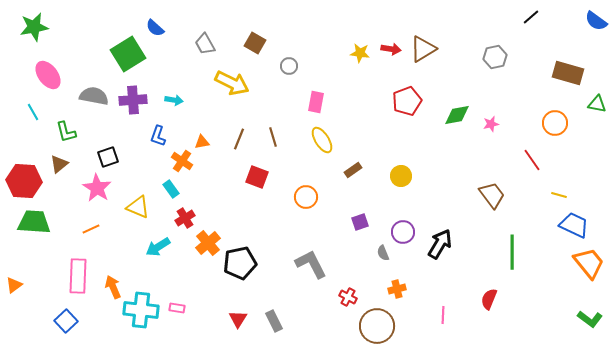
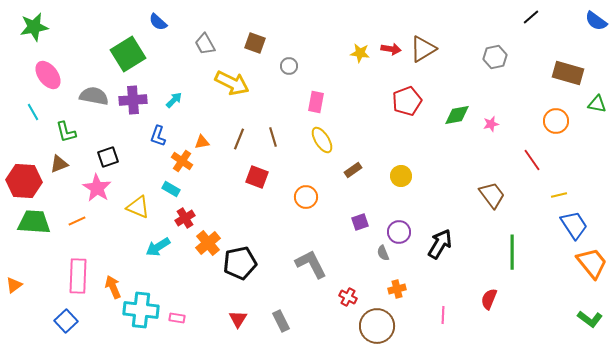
blue semicircle at (155, 28): moved 3 px right, 6 px up
brown square at (255, 43): rotated 10 degrees counterclockwise
cyan arrow at (174, 100): rotated 54 degrees counterclockwise
orange circle at (555, 123): moved 1 px right, 2 px up
brown triangle at (59, 164): rotated 18 degrees clockwise
cyan rectangle at (171, 189): rotated 24 degrees counterclockwise
yellow line at (559, 195): rotated 28 degrees counterclockwise
blue trapezoid at (574, 225): rotated 32 degrees clockwise
orange line at (91, 229): moved 14 px left, 8 px up
purple circle at (403, 232): moved 4 px left
orange trapezoid at (589, 263): moved 3 px right
pink rectangle at (177, 308): moved 10 px down
gray rectangle at (274, 321): moved 7 px right
